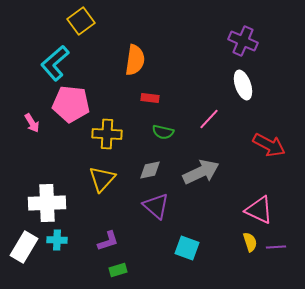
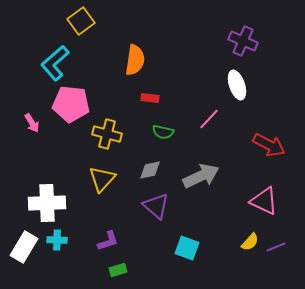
white ellipse: moved 6 px left
yellow cross: rotated 12 degrees clockwise
gray arrow: moved 4 px down
pink triangle: moved 5 px right, 9 px up
yellow semicircle: rotated 60 degrees clockwise
purple line: rotated 18 degrees counterclockwise
